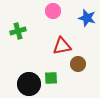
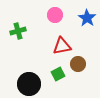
pink circle: moved 2 px right, 4 px down
blue star: rotated 18 degrees clockwise
green square: moved 7 px right, 4 px up; rotated 24 degrees counterclockwise
